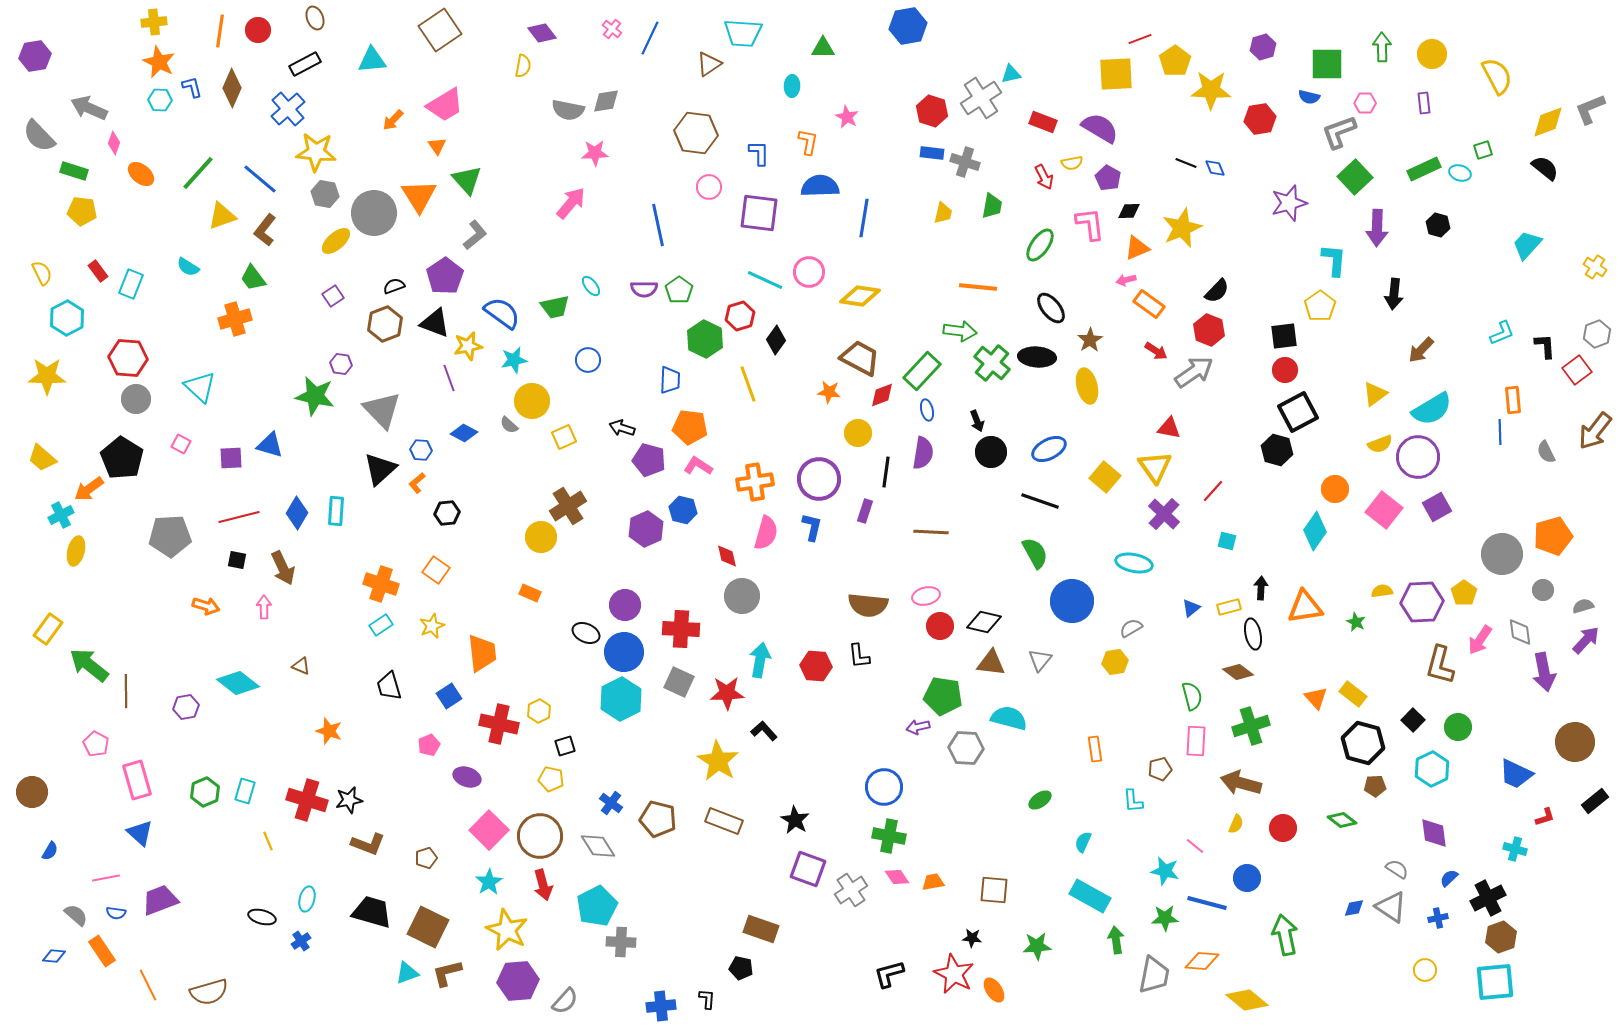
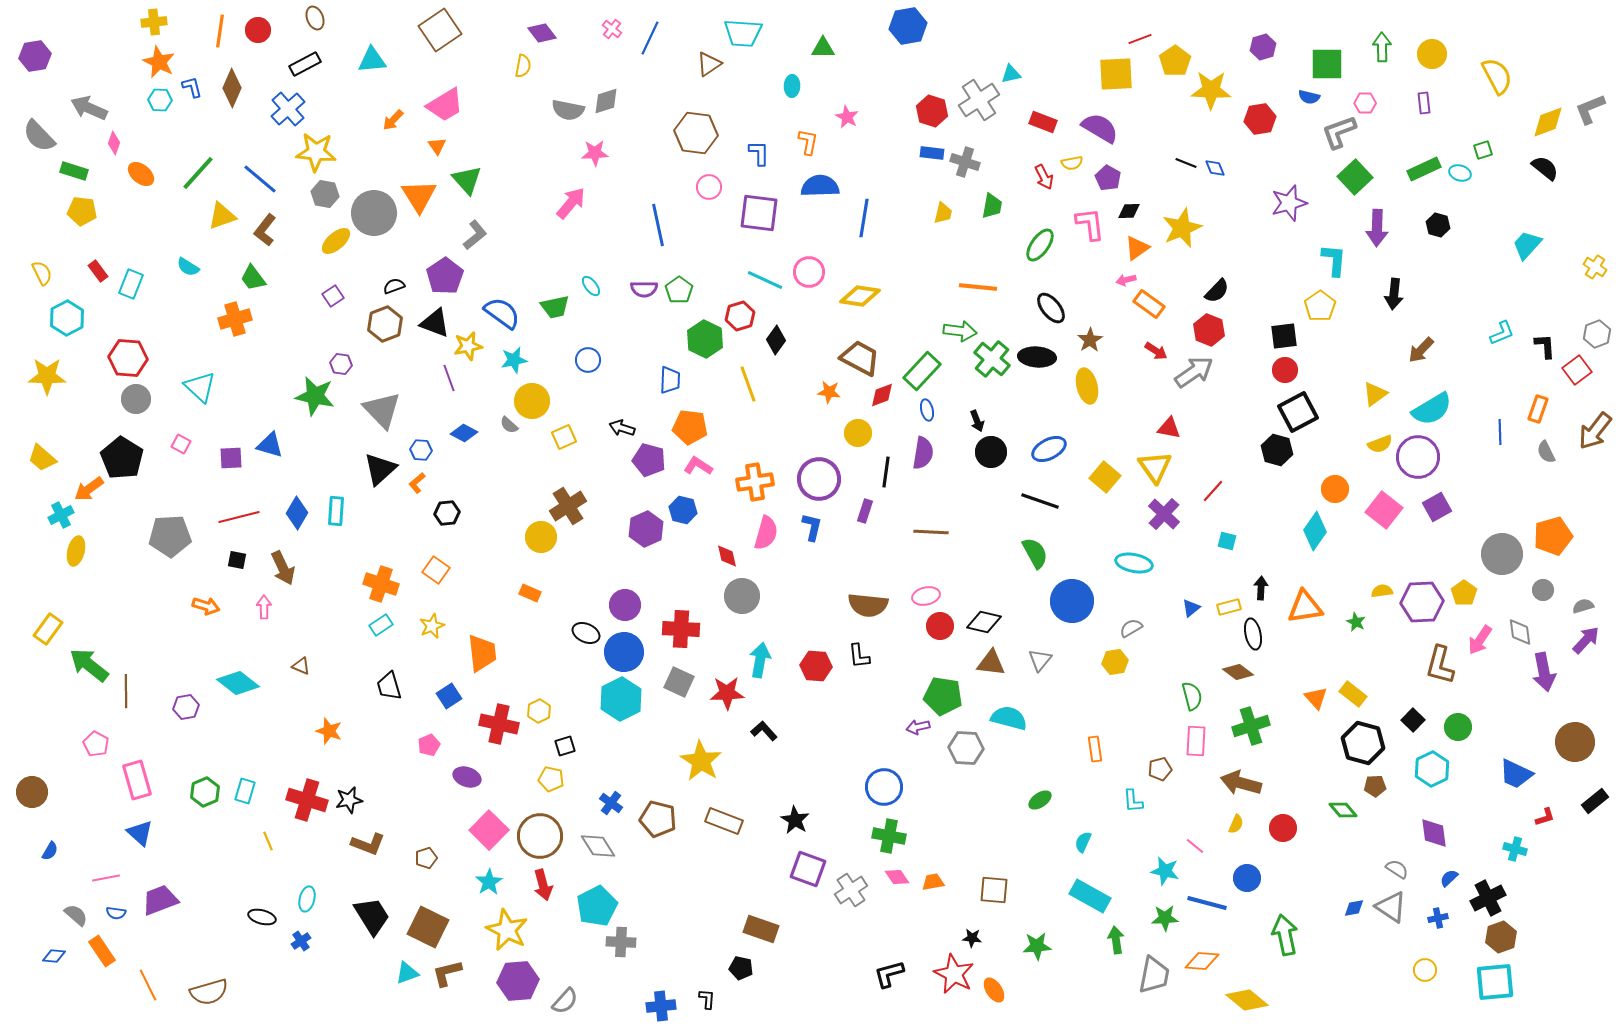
gray cross at (981, 98): moved 2 px left, 2 px down
gray diamond at (606, 101): rotated 8 degrees counterclockwise
orange triangle at (1137, 248): rotated 12 degrees counterclockwise
green cross at (992, 363): moved 4 px up
orange rectangle at (1513, 400): moved 25 px right, 9 px down; rotated 24 degrees clockwise
yellow star at (718, 761): moved 17 px left
green diamond at (1342, 820): moved 1 px right, 10 px up; rotated 12 degrees clockwise
black trapezoid at (372, 912): moved 4 px down; rotated 42 degrees clockwise
